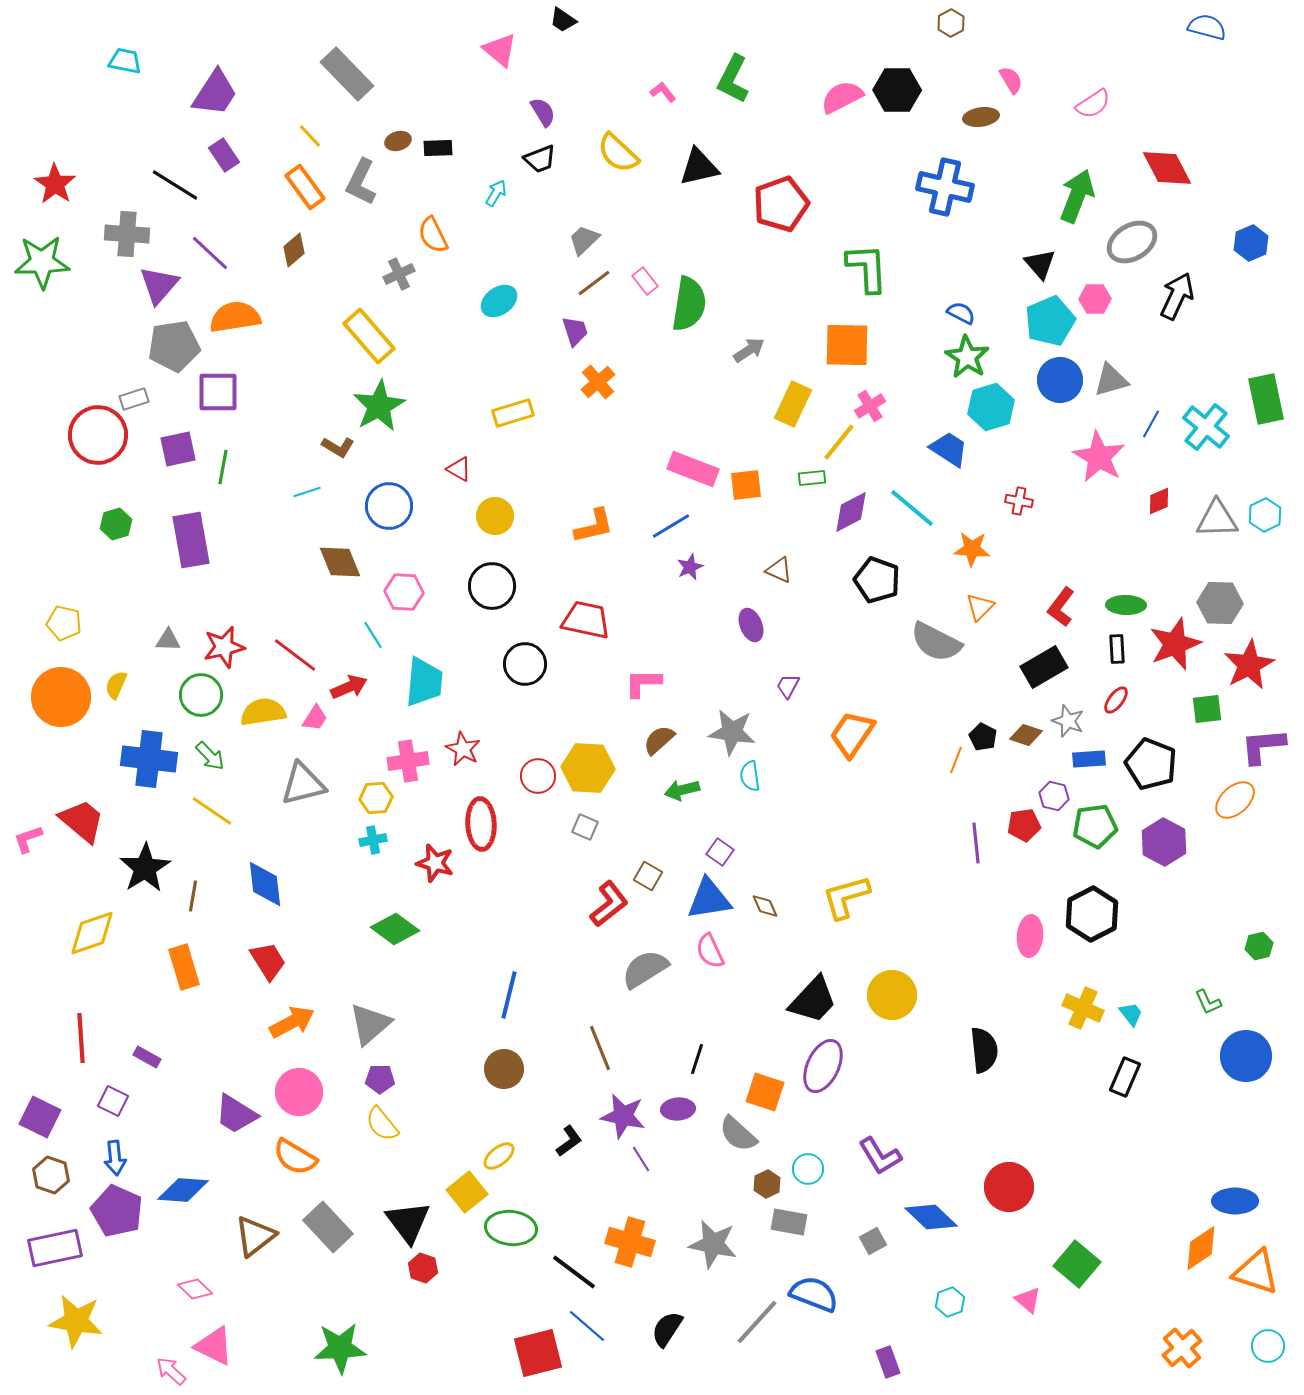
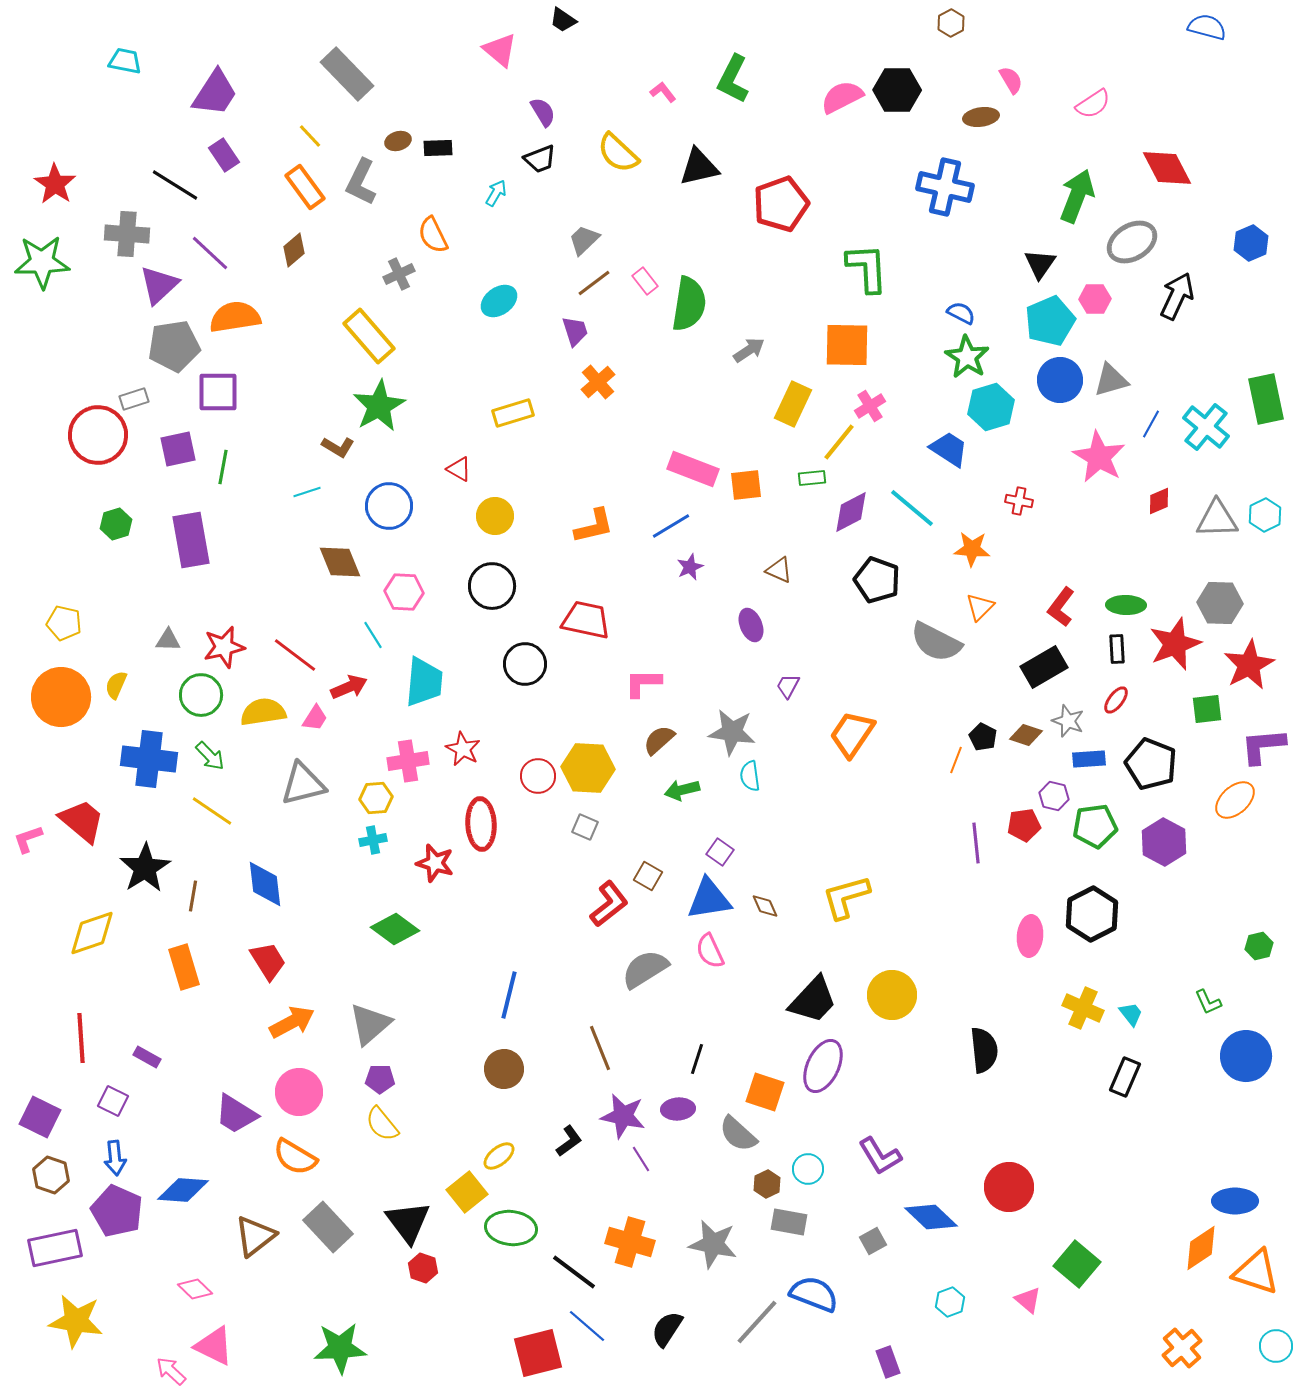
black triangle at (1040, 264): rotated 16 degrees clockwise
purple triangle at (159, 285): rotated 6 degrees clockwise
cyan circle at (1268, 1346): moved 8 px right
